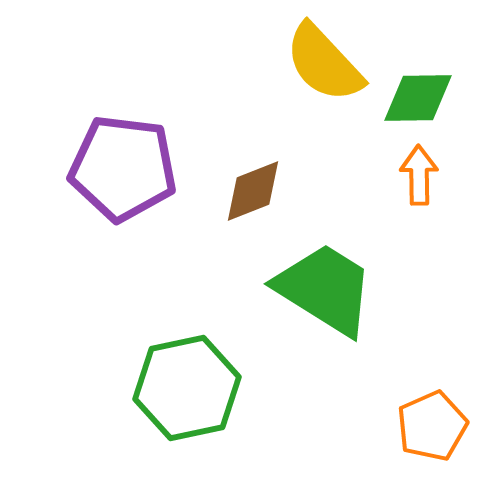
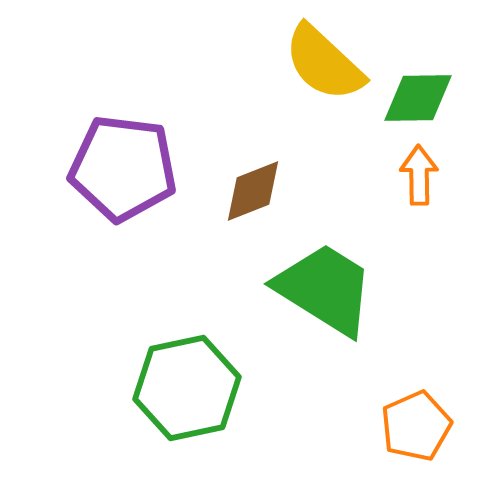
yellow semicircle: rotated 4 degrees counterclockwise
orange pentagon: moved 16 px left
